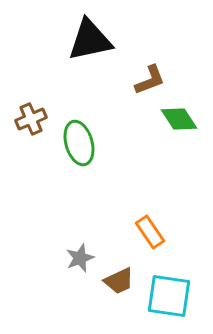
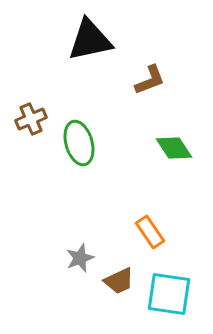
green diamond: moved 5 px left, 29 px down
cyan square: moved 2 px up
